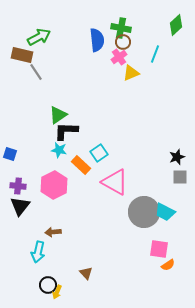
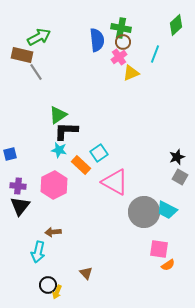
blue square: rotated 32 degrees counterclockwise
gray square: rotated 28 degrees clockwise
cyan trapezoid: moved 2 px right, 2 px up
